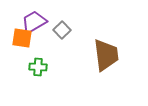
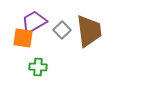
orange square: moved 1 px right
brown trapezoid: moved 17 px left, 24 px up
